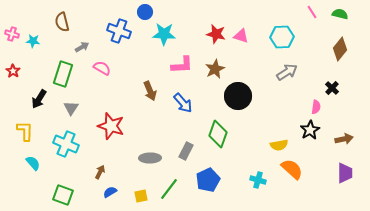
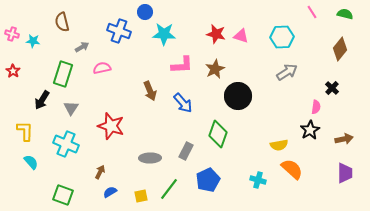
green semicircle at (340, 14): moved 5 px right
pink semicircle at (102, 68): rotated 42 degrees counterclockwise
black arrow at (39, 99): moved 3 px right, 1 px down
cyan semicircle at (33, 163): moved 2 px left, 1 px up
